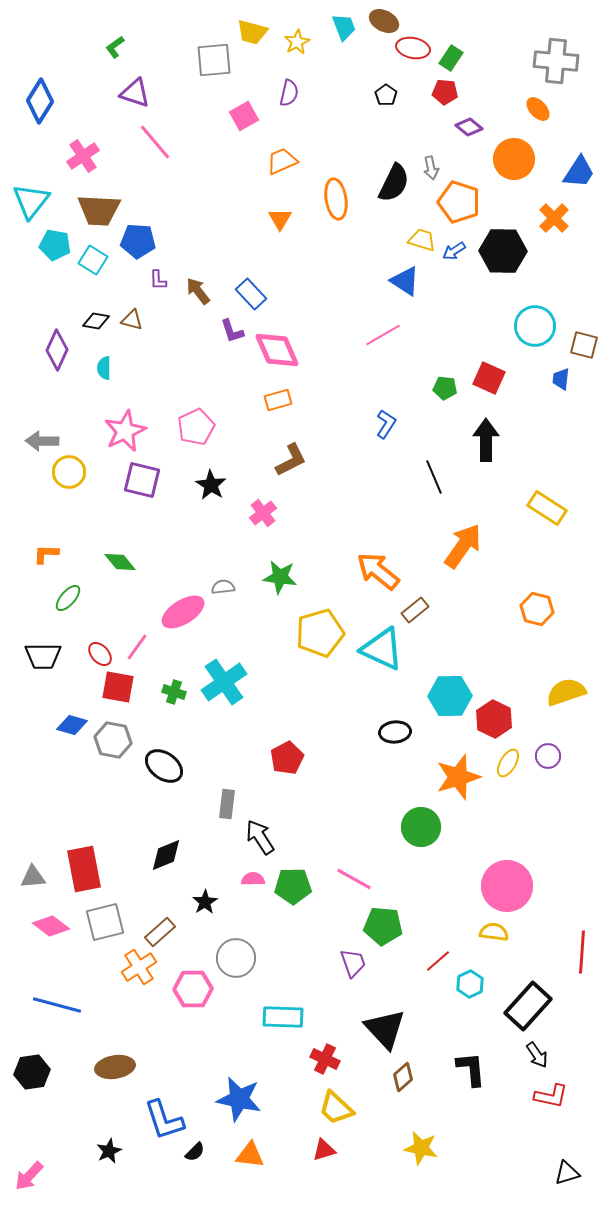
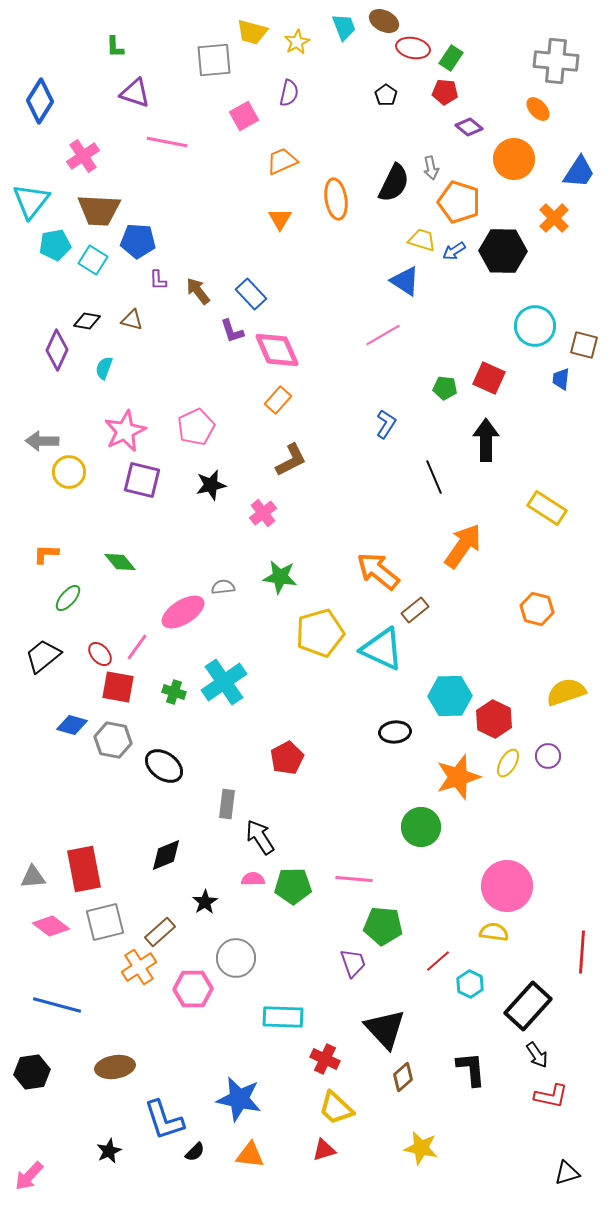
green L-shape at (115, 47): rotated 55 degrees counterclockwise
pink line at (155, 142): moved 12 px right; rotated 39 degrees counterclockwise
cyan pentagon at (55, 245): rotated 20 degrees counterclockwise
black diamond at (96, 321): moved 9 px left
cyan semicircle at (104, 368): rotated 20 degrees clockwise
orange rectangle at (278, 400): rotated 32 degrees counterclockwise
black star at (211, 485): rotated 28 degrees clockwise
black trapezoid at (43, 656): rotated 141 degrees clockwise
pink line at (354, 879): rotated 24 degrees counterclockwise
cyan hexagon at (470, 984): rotated 8 degrees counterclockwise
